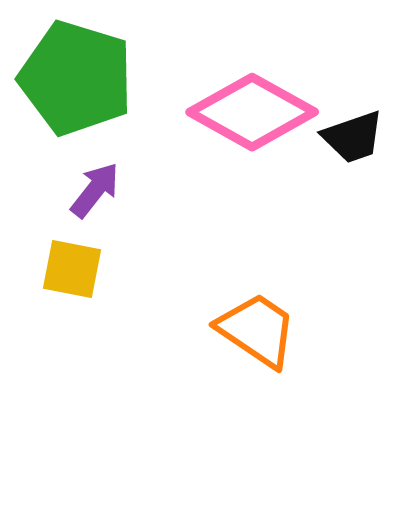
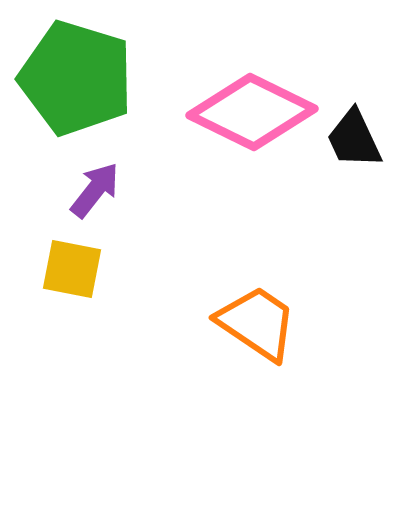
pink diamond: rotated 3 degrees counterclockwise
black trapezoid: moved 1 px right, 2 px down; rotated 84 degrees clockwise
orange trapezoid: moved 7 px up
